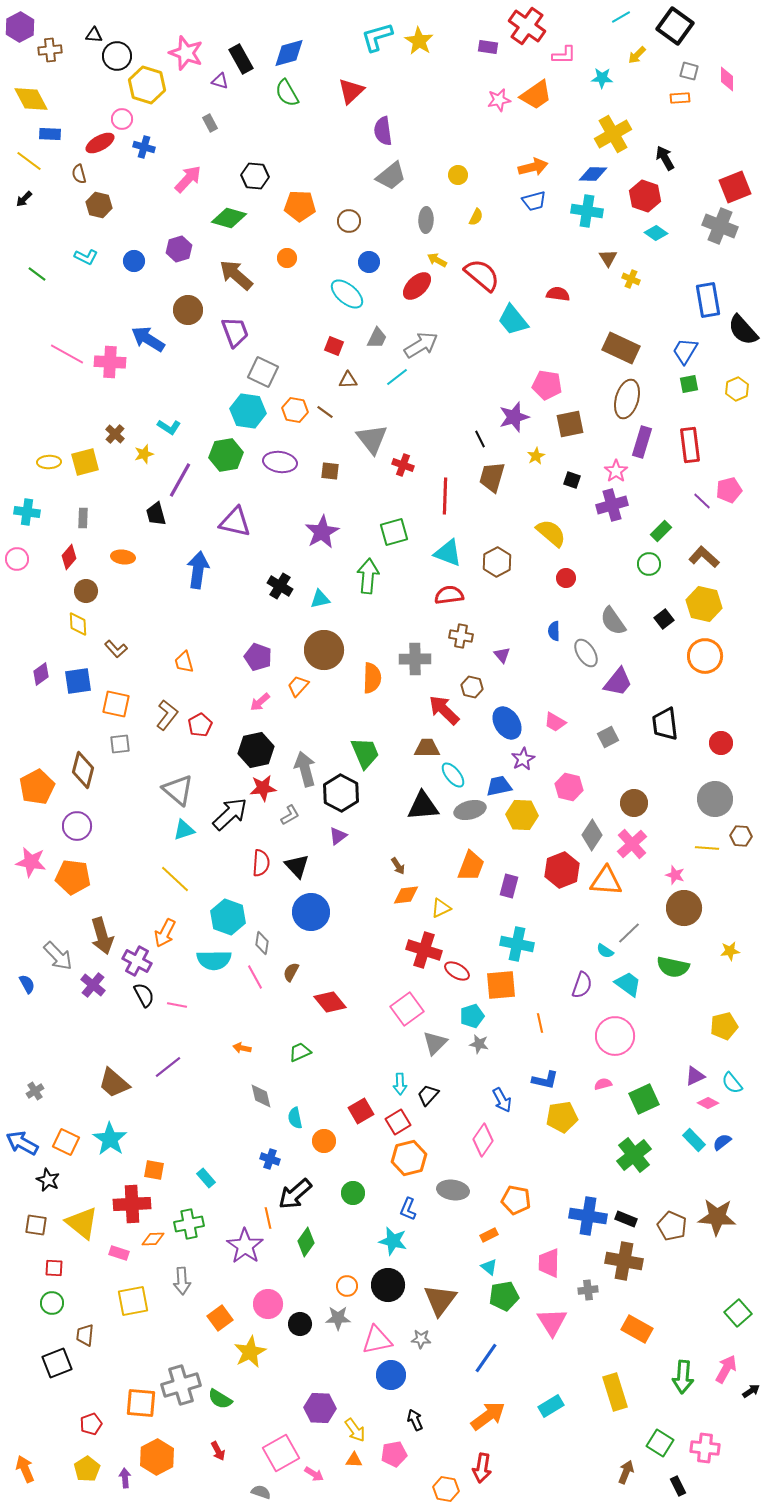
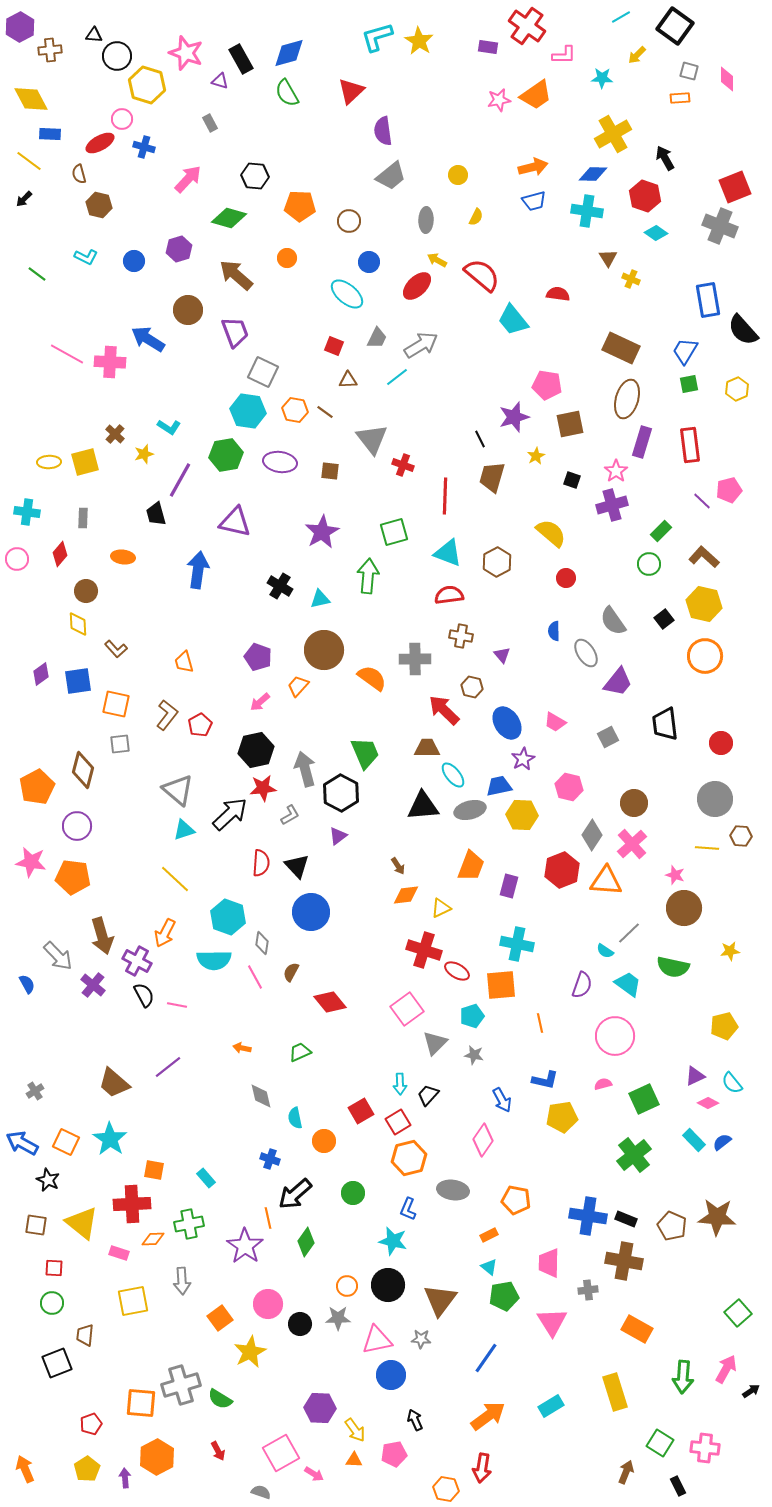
red diamond at (69, 557): moved 9 px left, 3 px up
orange semicircle at (372, 678): rotated 56 degrees counterclockwise
gray star at (479, 1044): moved 5 px left, 11 px down
